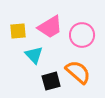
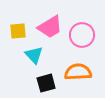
orange semicircle: rotated 44 degrees counterclockwise
black square: moved 5 px left, 2 px down
